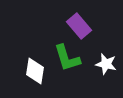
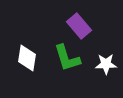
white star: rotated 15 degrees counterclockwise
white diamond: moved 8 px left, 13 px up
